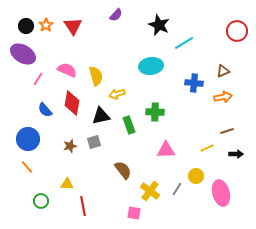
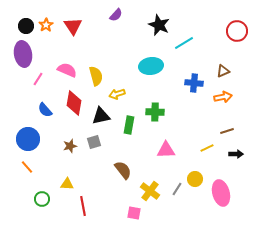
purple ellipse: rotated 50 degrees clockwise
red diamond: moved 2 px right
green rectangle: rotated 30 degrees clockwise
yellow circle: moved 1 px left, 3 px down
green circle: moved 1 px right, 2 px up
